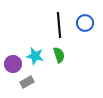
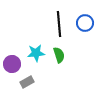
black line: moved 1 px up
cyan star: moved 1 px right, 3 px up; rotated 18 degrees counterclockwise
purple circle: moved 1 px left
